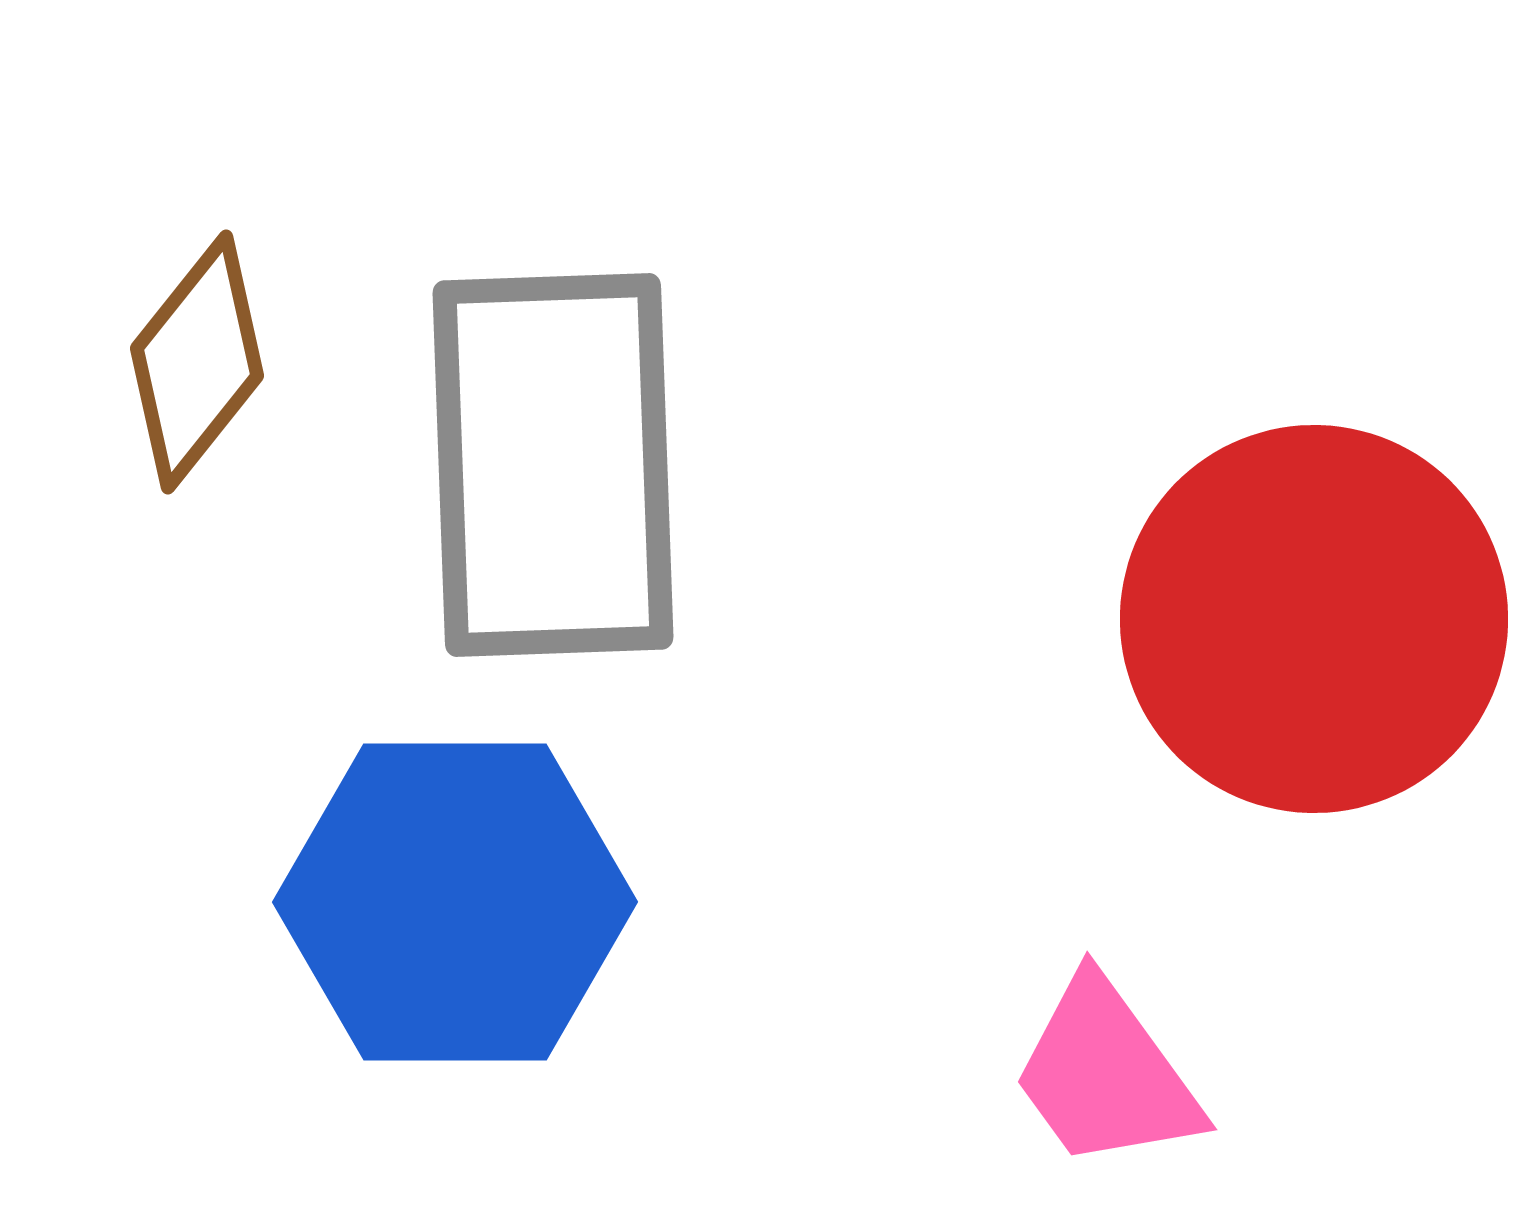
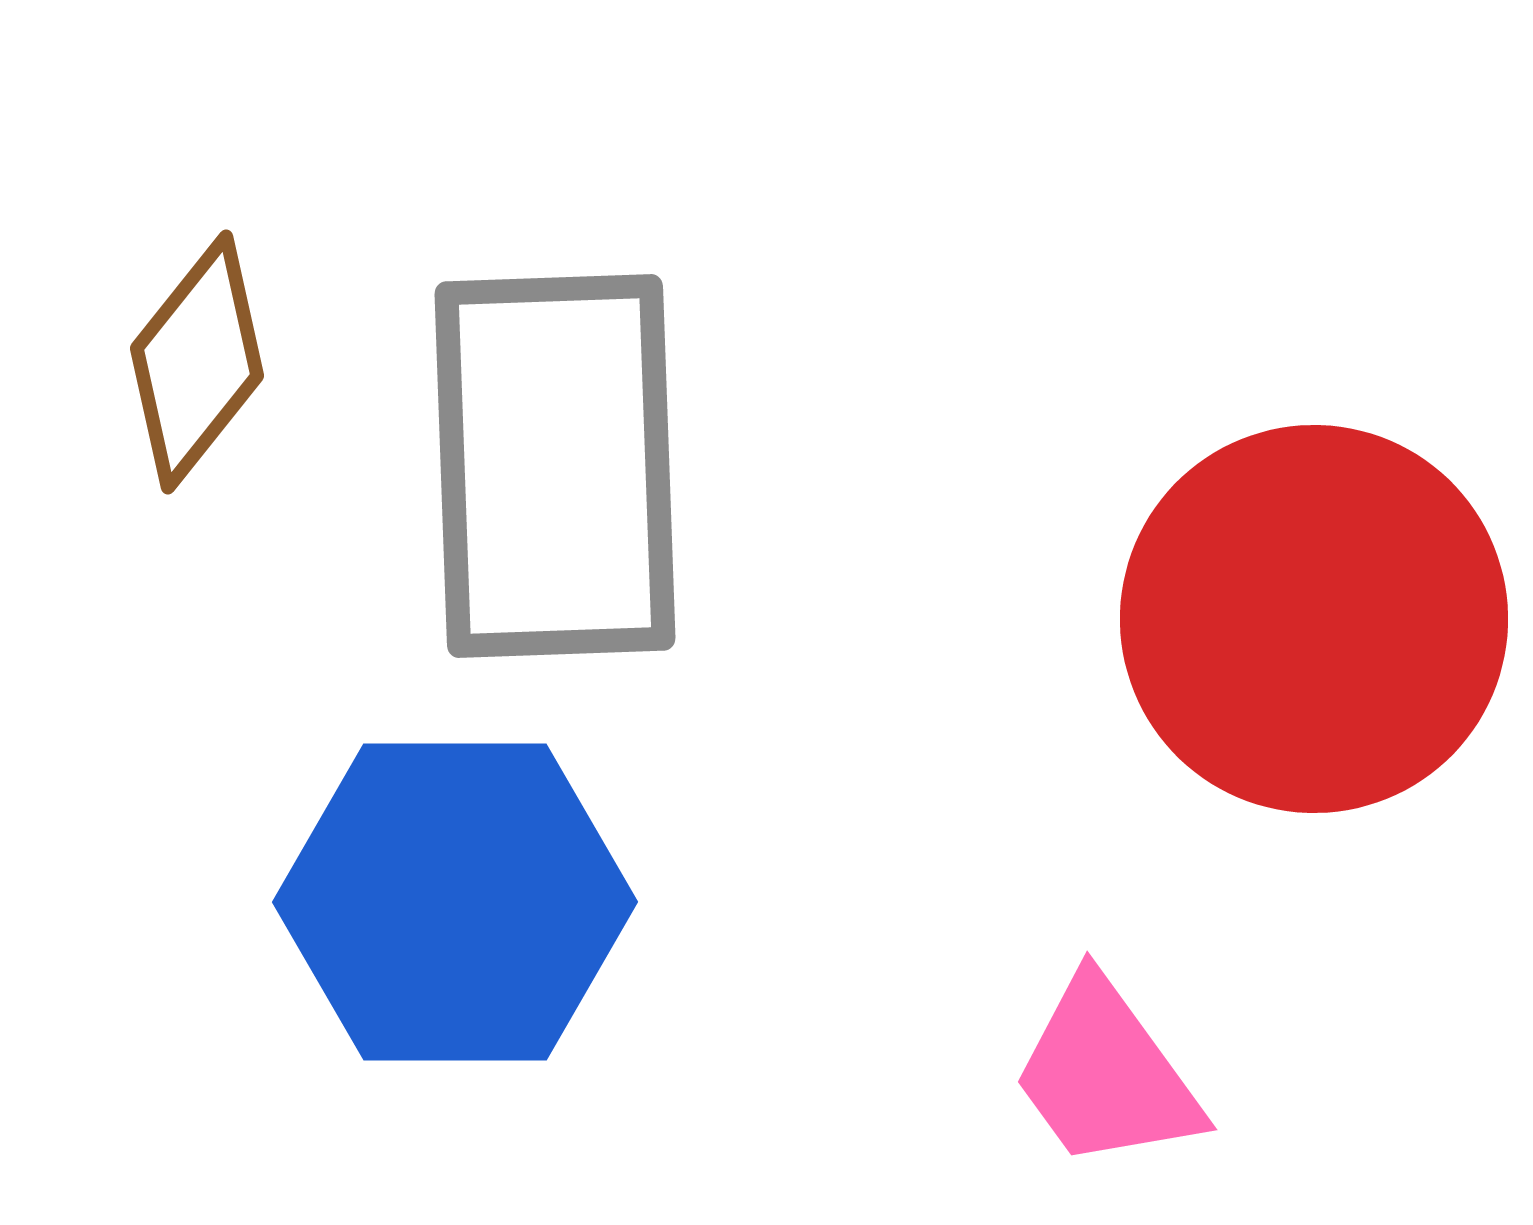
gray rectangle: moved 2 px right, 1 px down
